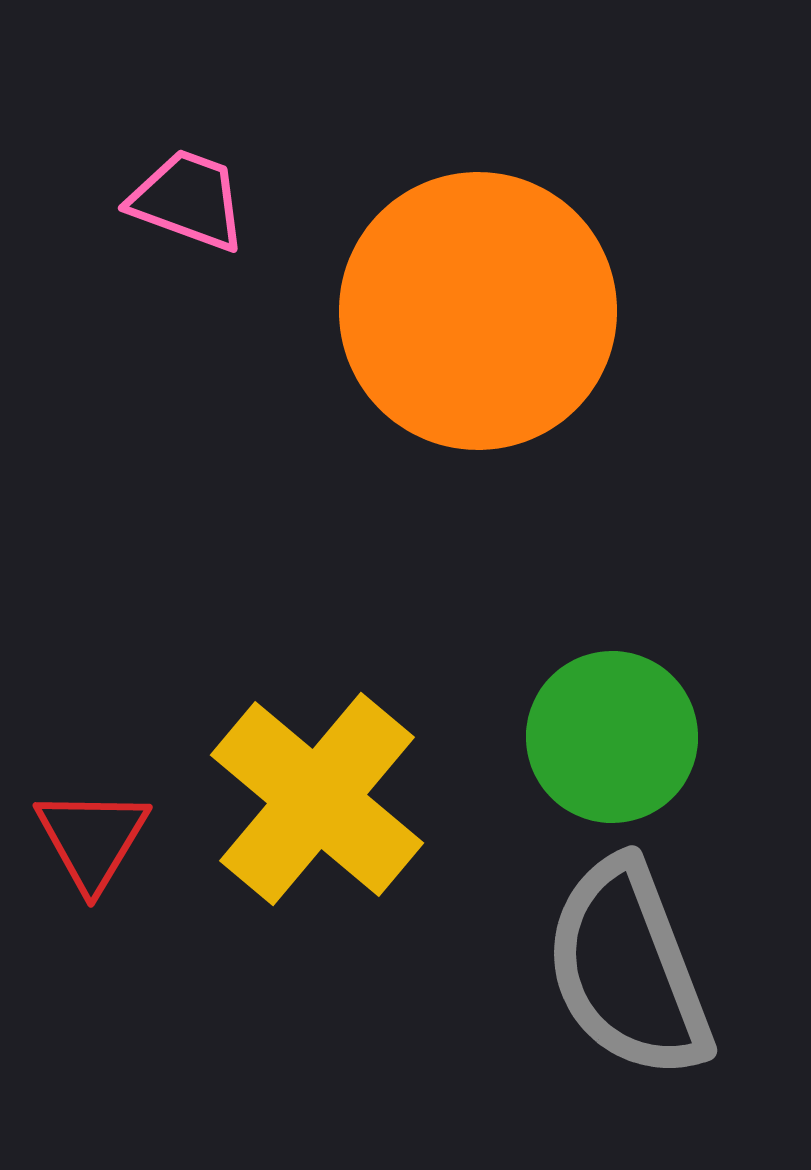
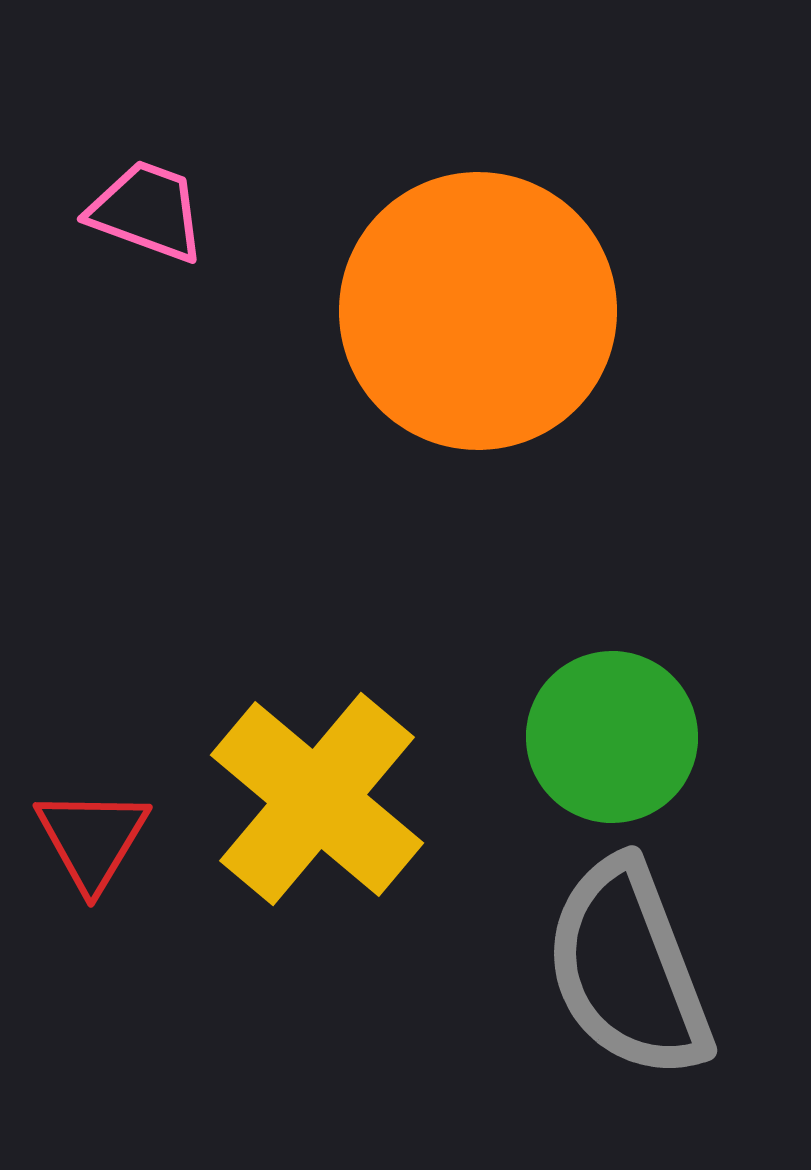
pink trapezoid: moved 41 px left, 11 px down
